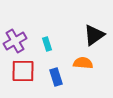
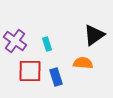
purple cross: rotated 25 degrees counterclockwise
red square: moved 7 px right
